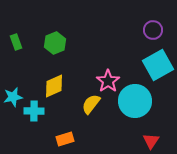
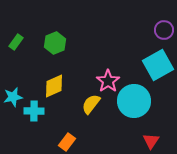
purple circle: moved 11 px right
green rectangle: rotated 56 degrees clockwise
cyan circle: moved 1 px left
orange rectangle: moved 2 px right, 3 px down; rotated 36 degrees counterclockwise
